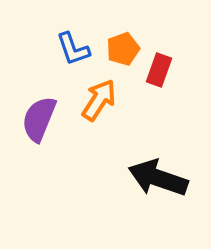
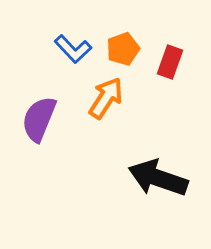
blue L-shape: rotated 24 degrees counterclockwise
red rectangle: moved 11 px right, 8 px up
orange arrow: moved 7 px right, 2 px up
